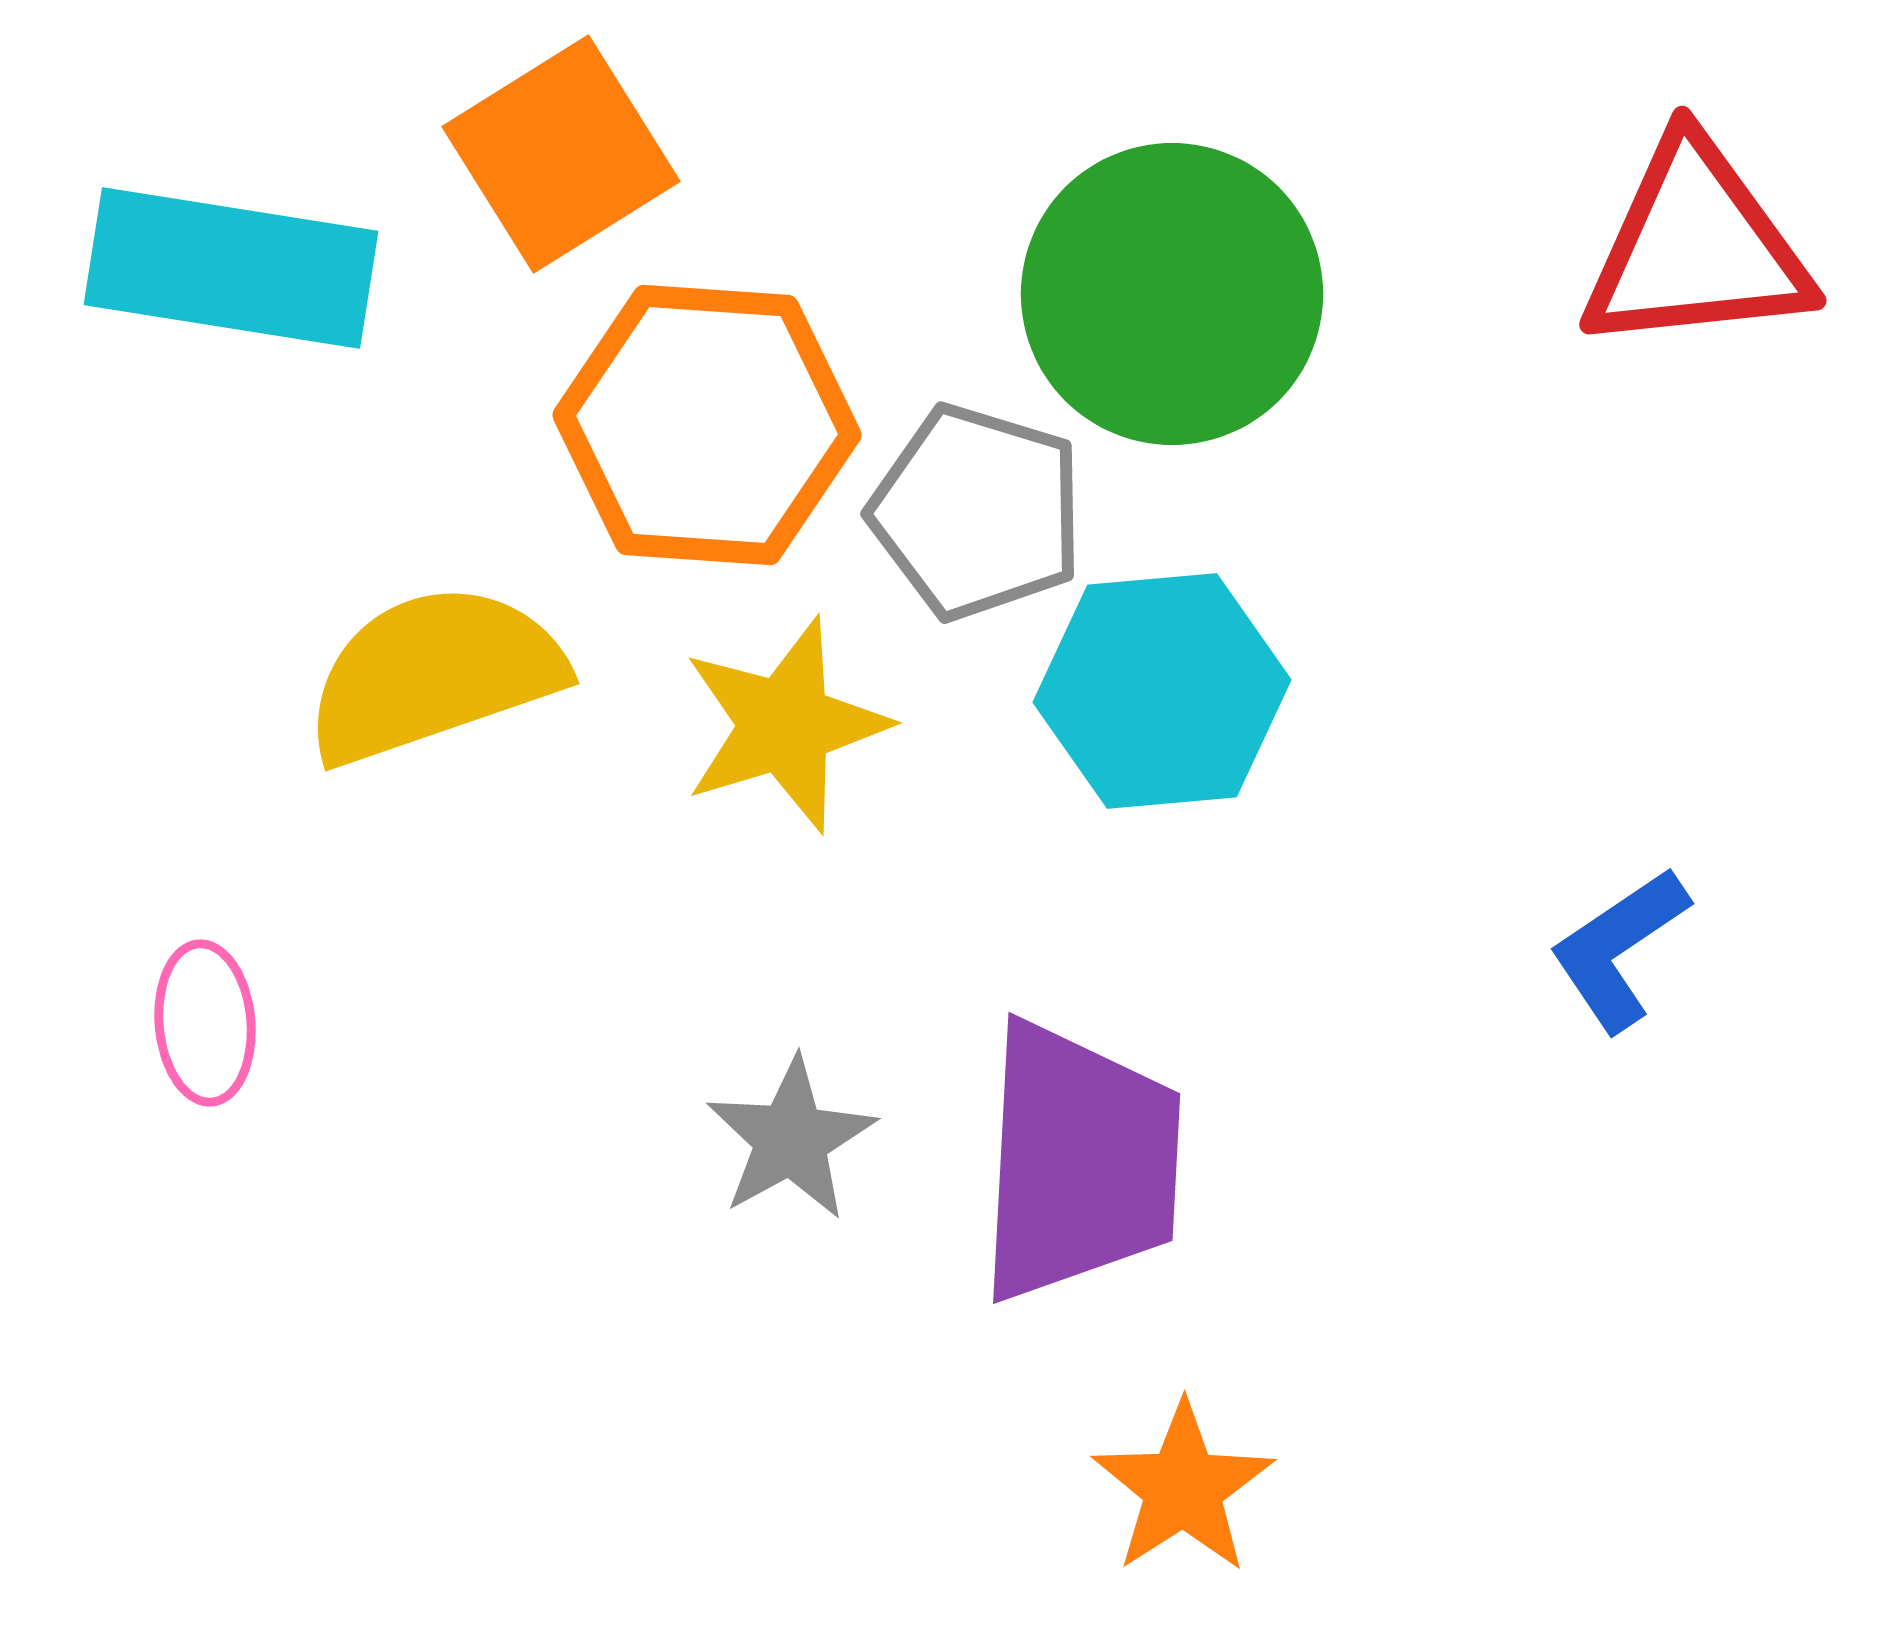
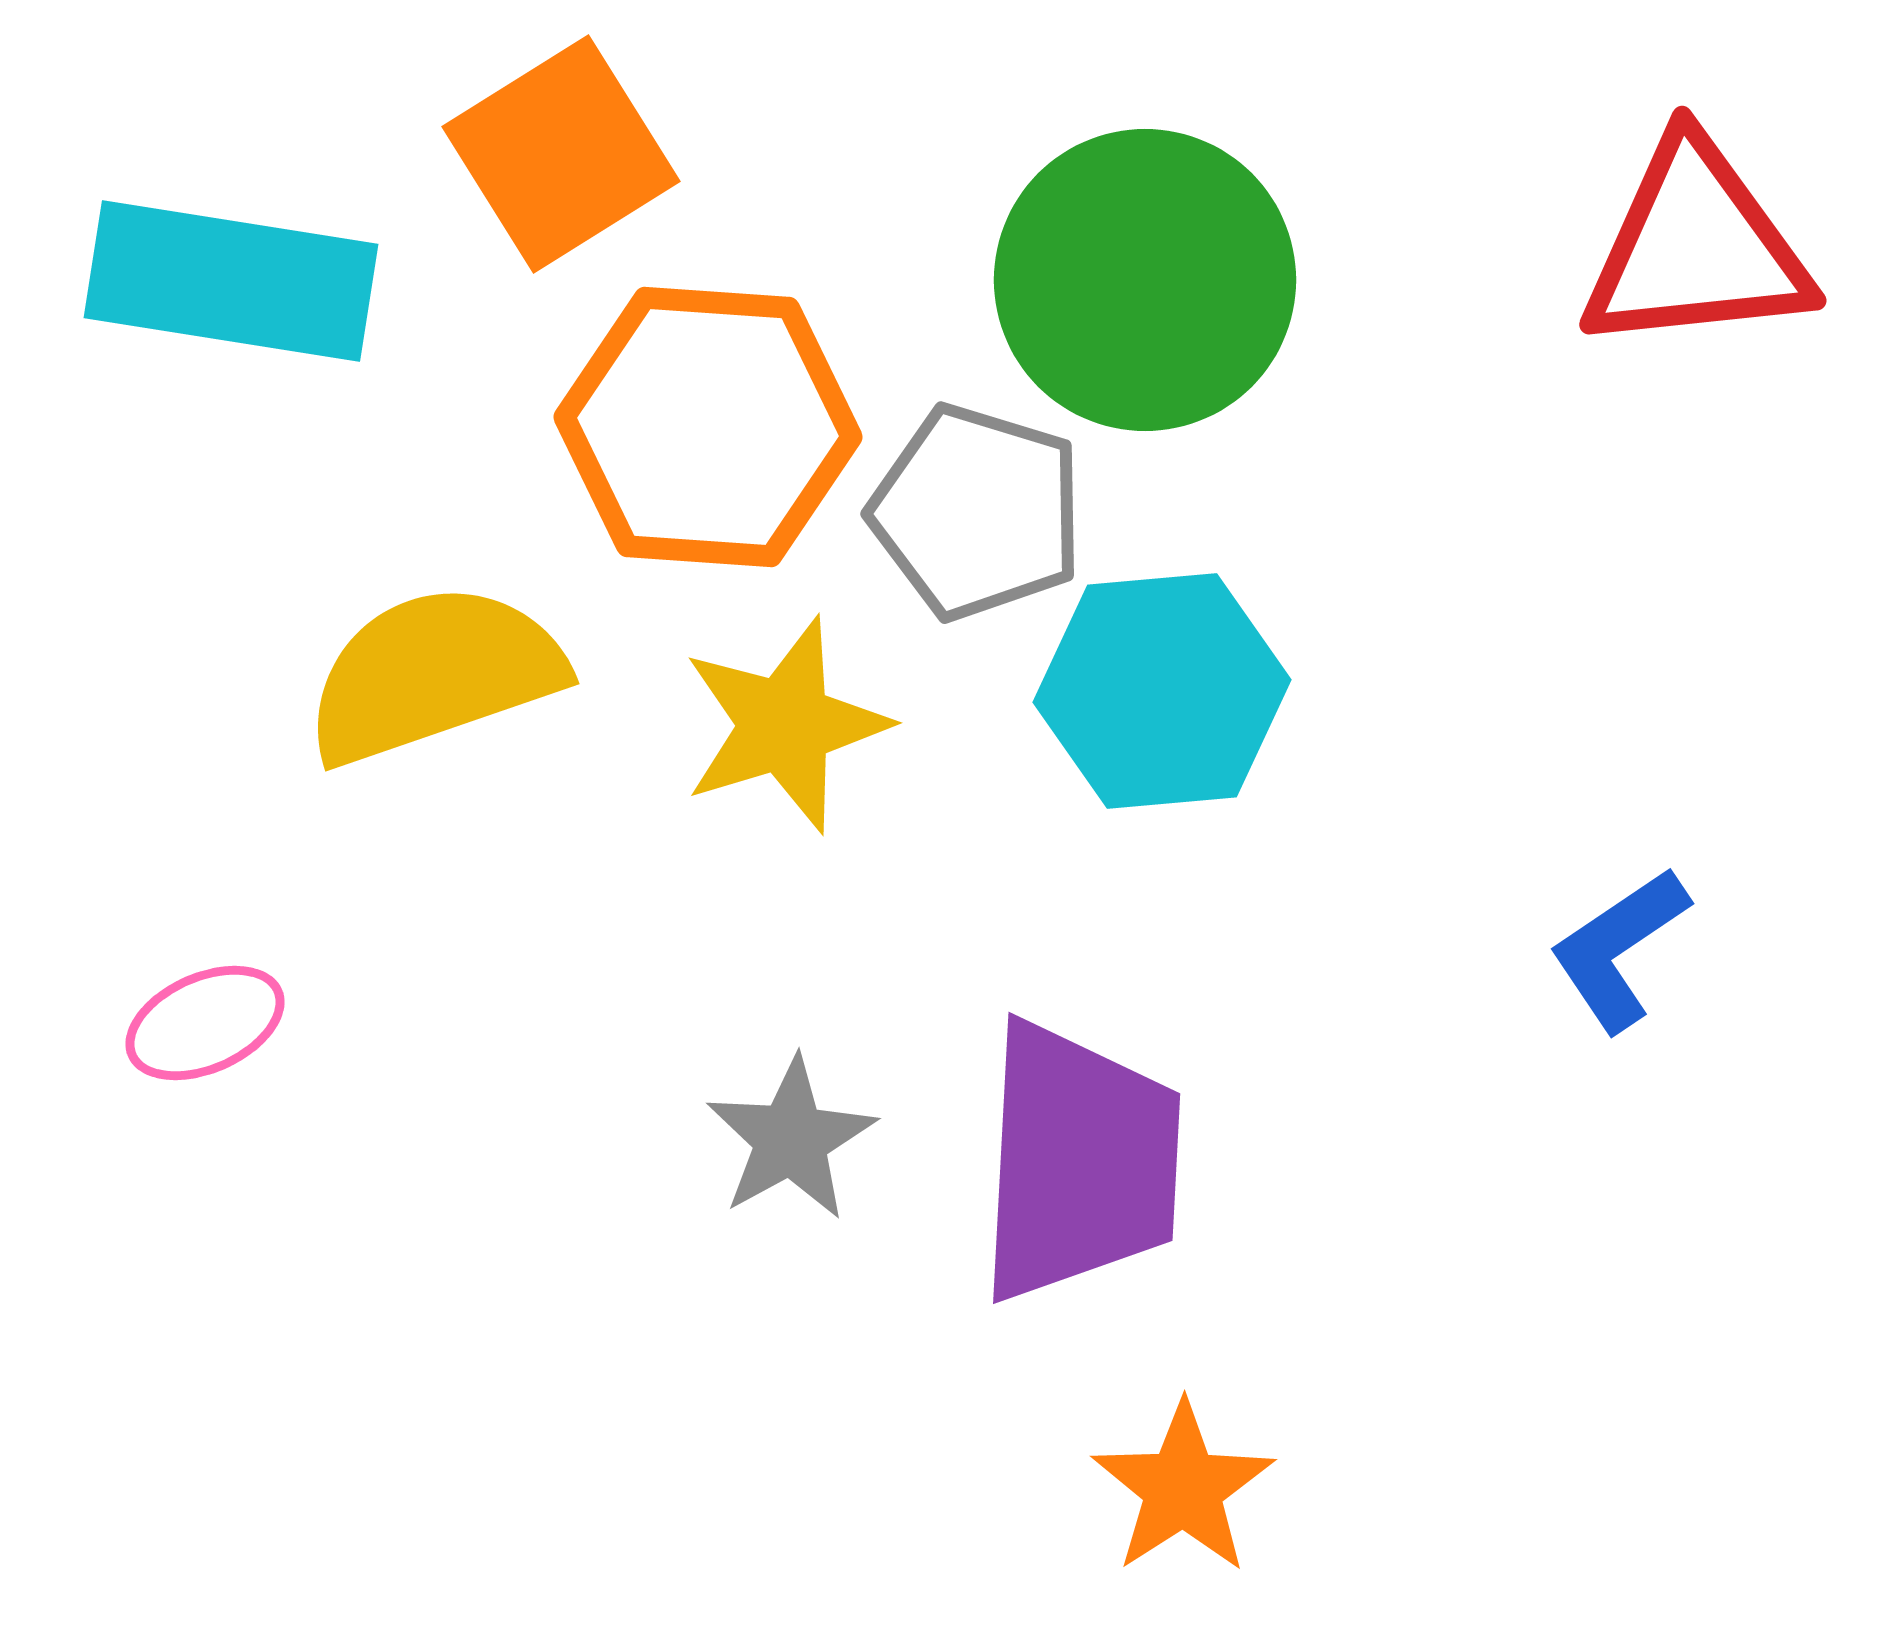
cyan rectangle: moved 13 px down
green circle: moved 27 px left, 14 px up
orange hexagon: moved 1 px right, 2 px down
pink ellipse: rotated 71 degrees clockwise
